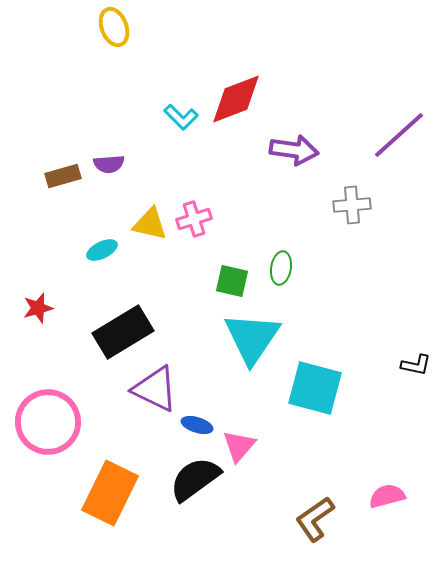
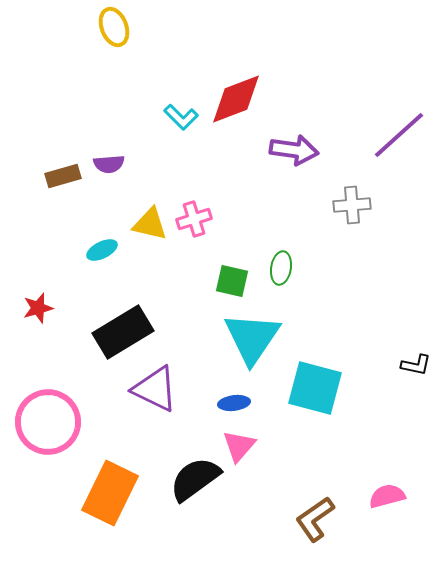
blue ellipse: moved 37 px right, 22 px up; rotated 24 degrees counterclockwise
